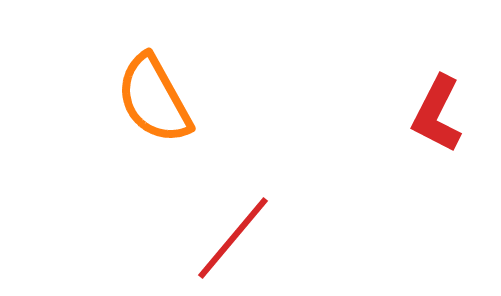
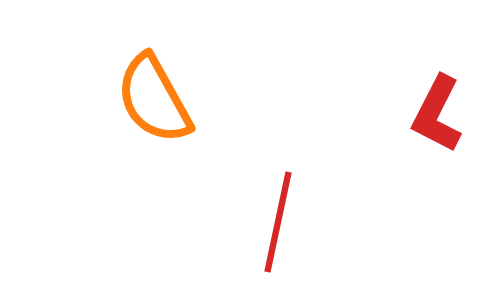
red line: moved 45 px right, 16 px up; rotated 28 degrees counterclockwise
